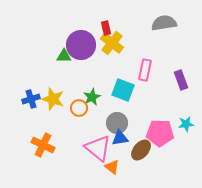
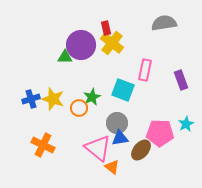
green triangle: moved 1 px right, 1 px down
cyan star: rotated 21 degrees counterclockwise
